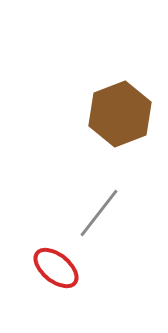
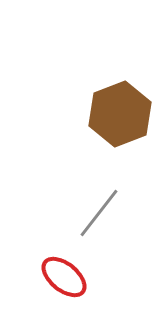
red ellipse: moved 8 px right, 9 px down
